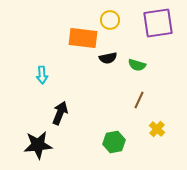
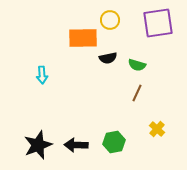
orange rectangle: rotated 8 degrees counterclockwise
brown line: moved 2 px left, 7 px up
black arrow: moved 16 px right, 32 px down; rotated 110 degrees counterclockwise
black star: rotated 16 degrees counterclockwise
